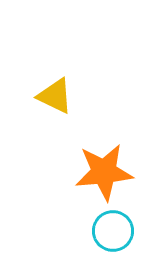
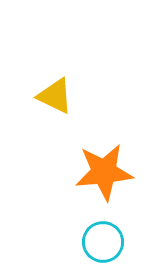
cyan circle: moved 10 px left, 11 px down
